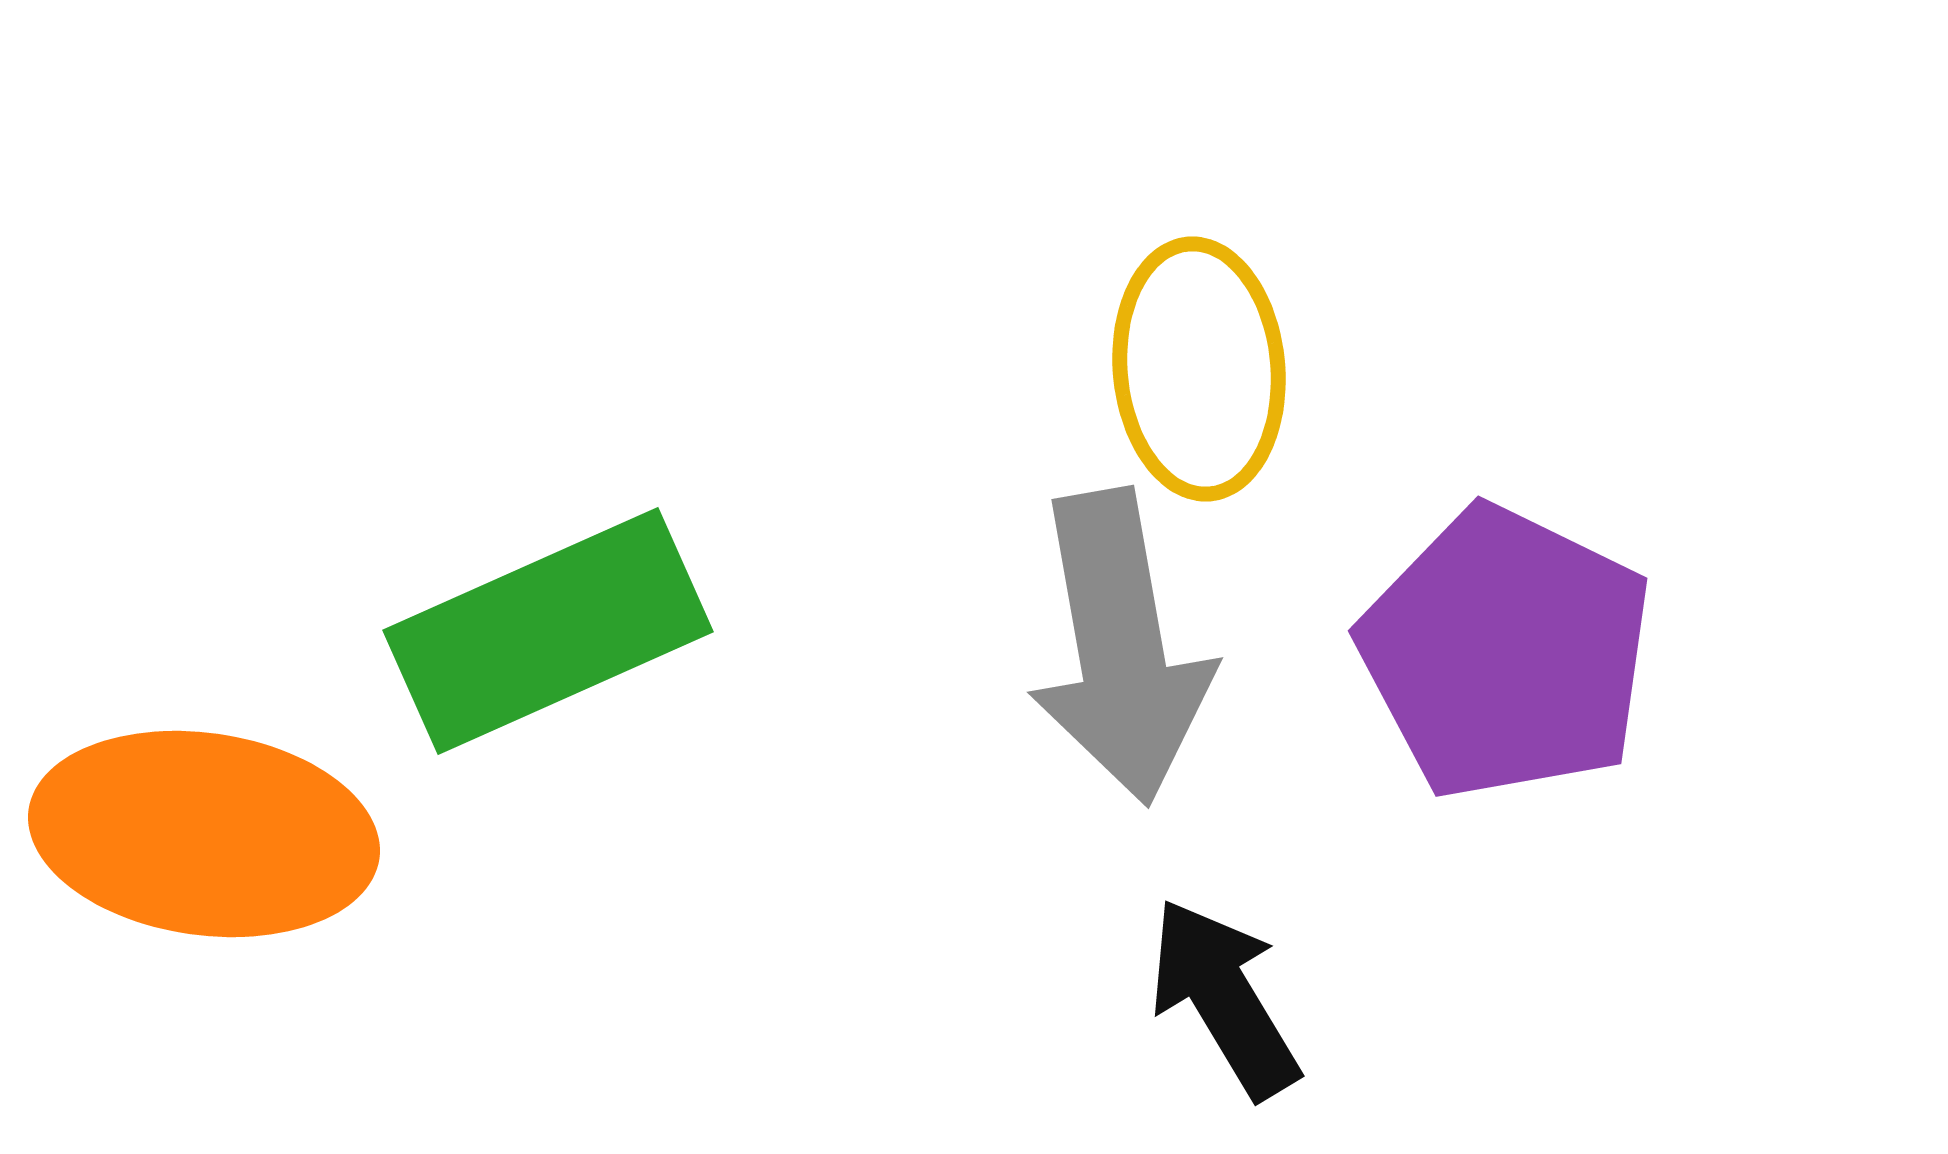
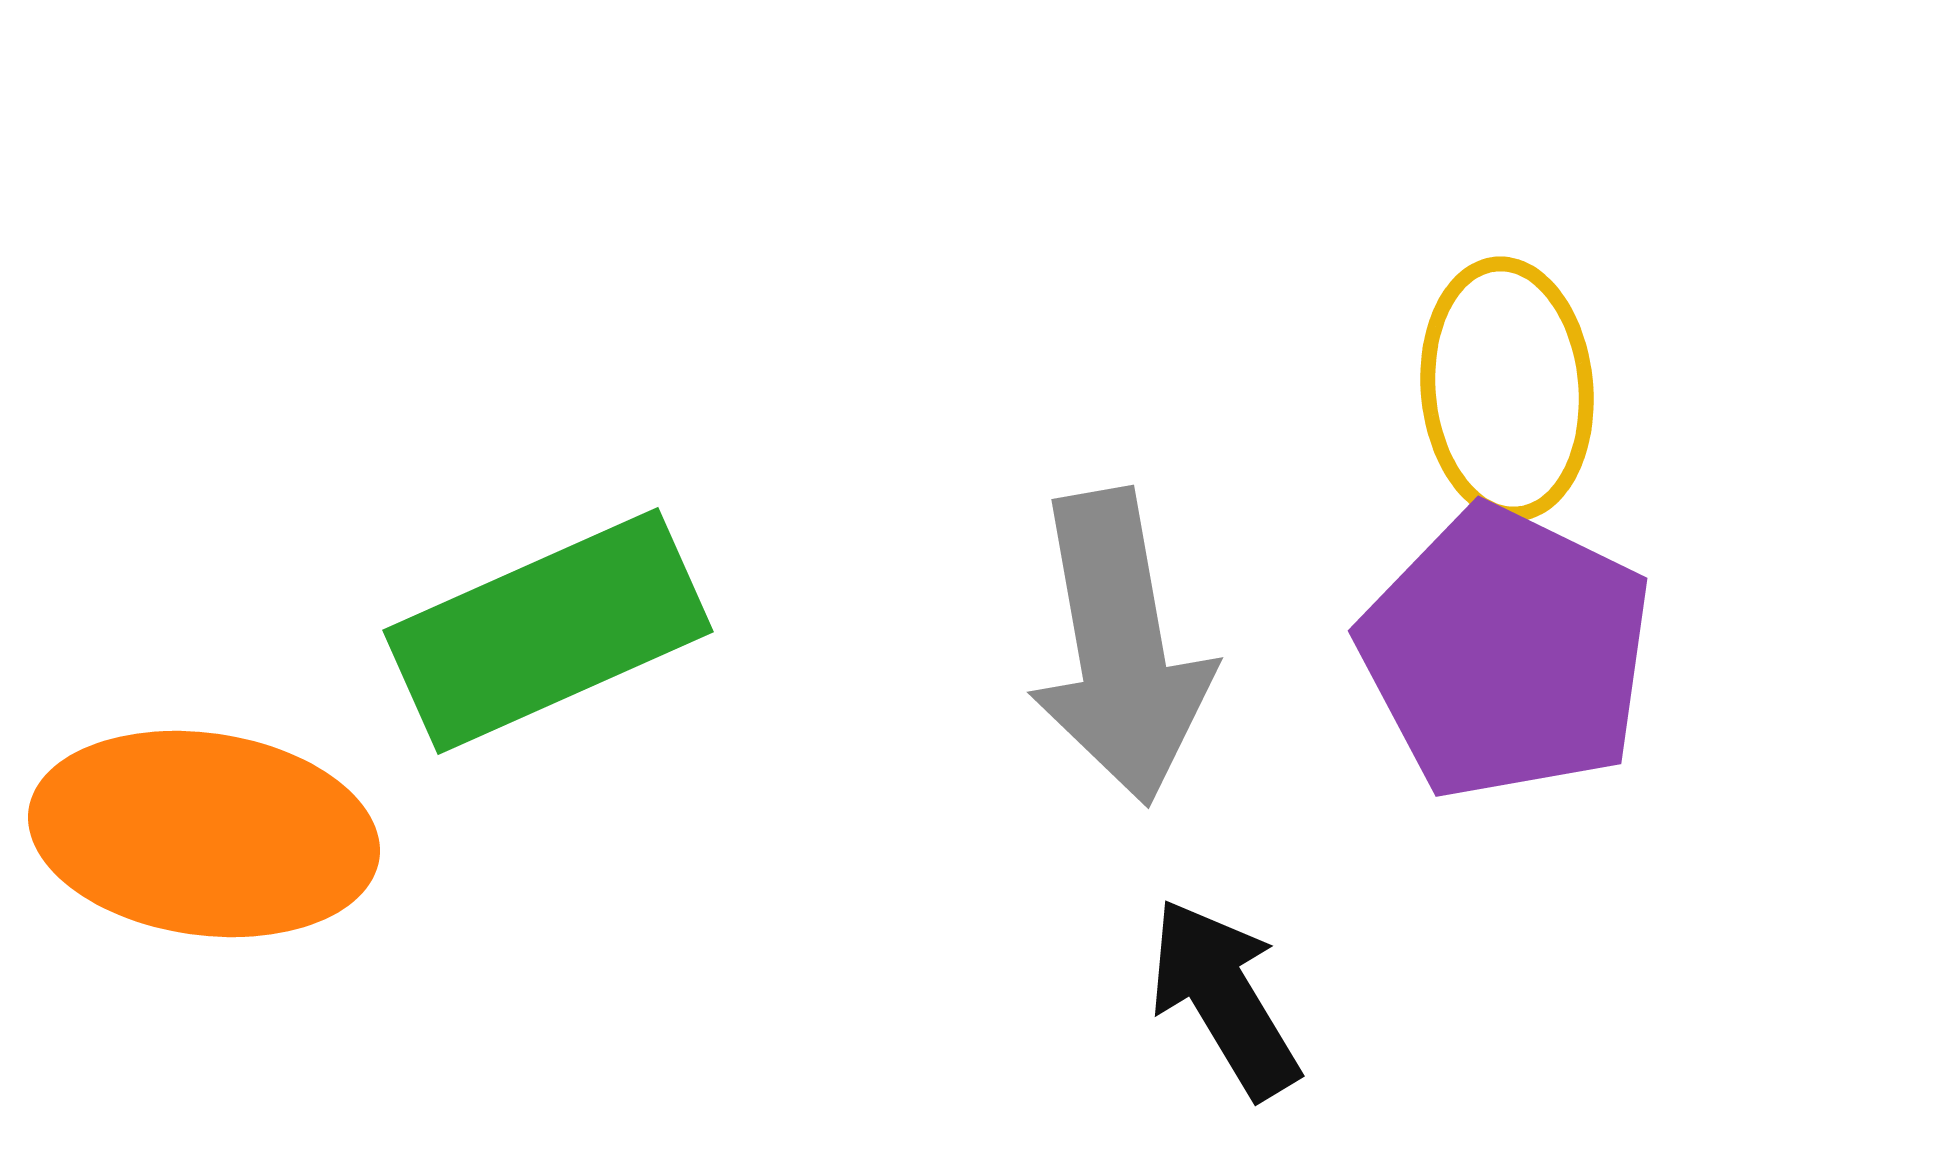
yellow ellipse: moved 308 px right, 20 px down
